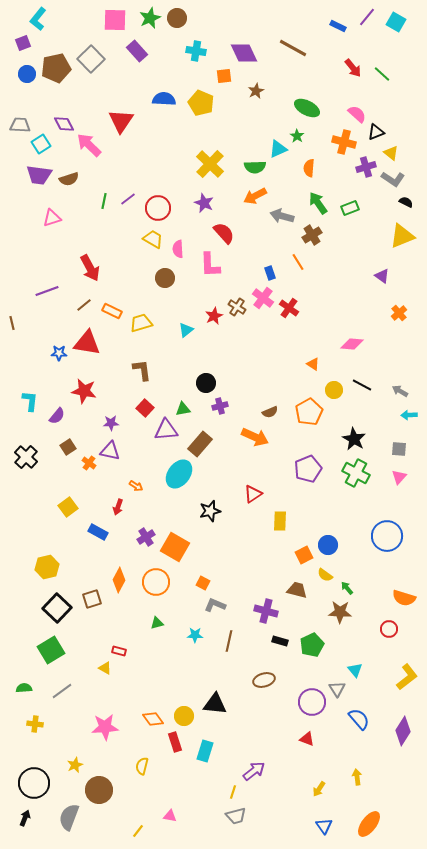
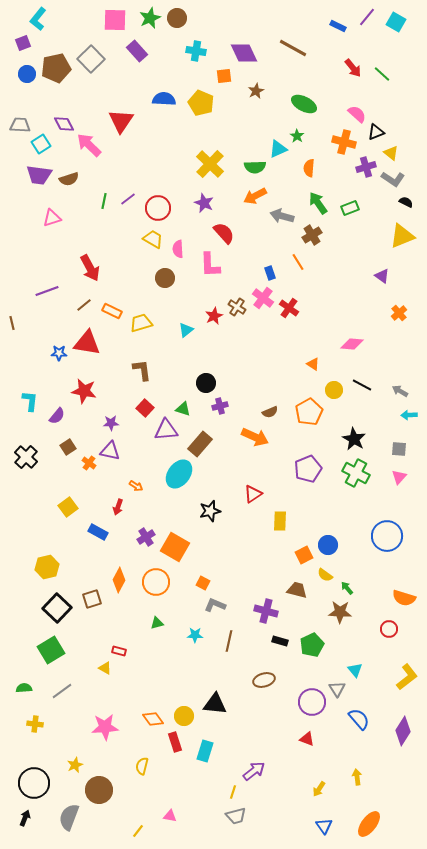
green ellipse at (307, 108): moved 3 px left, 4 px up
green triangle at (183, 409): rotated 28 degrees clockwise
